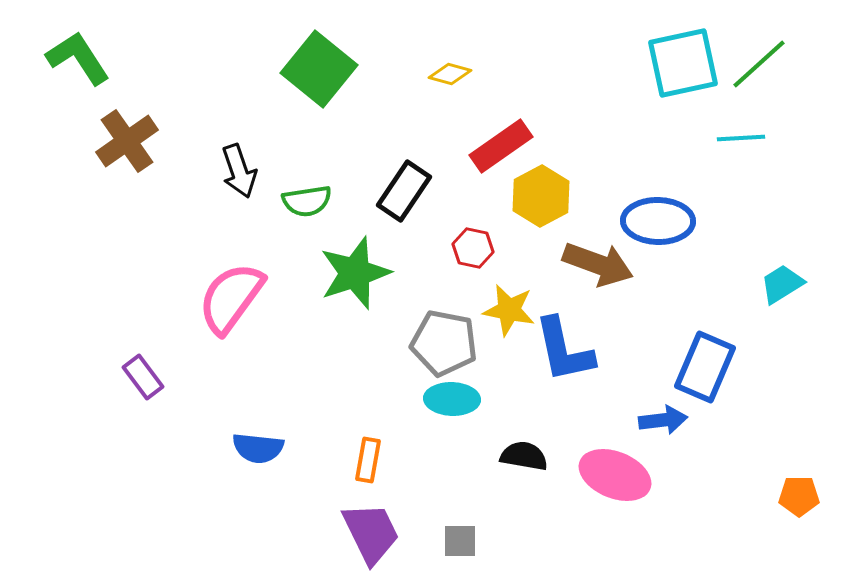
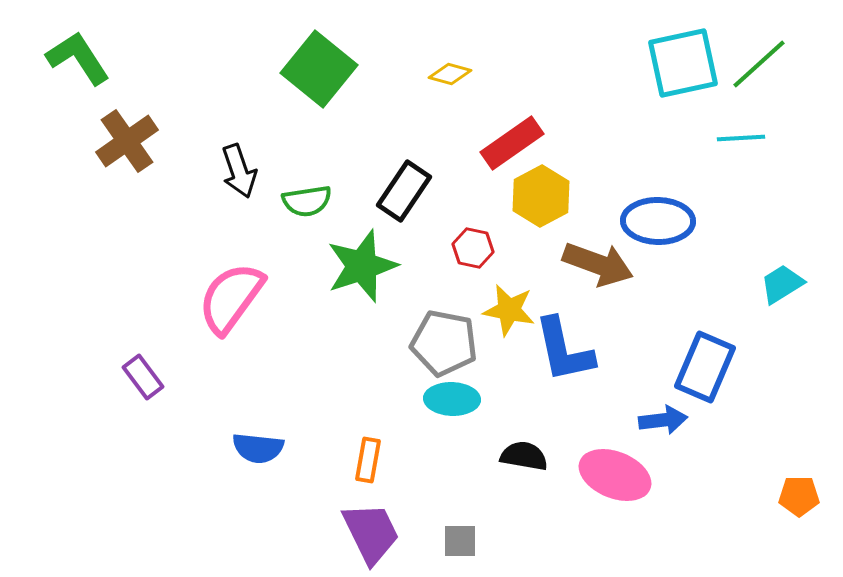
red rectangle: moved 11 px right, 3 px up
green star: moved 7 px right, 7 px up
